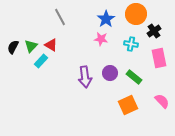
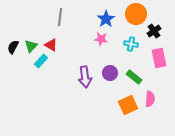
gray line: rotated 36 degrees clockwise
pink semicircle: moved 12 px left, 2 px up; rotated 49 degrees clockwise
